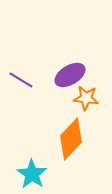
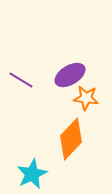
cyan star: rotated 12 degrees clockwise
